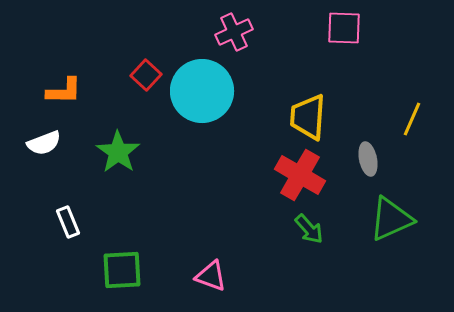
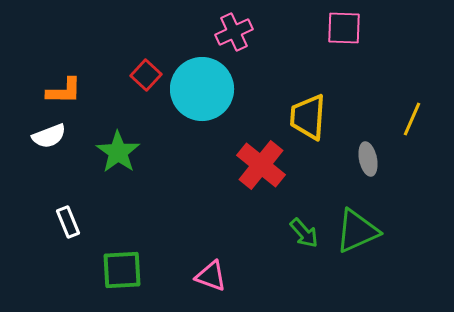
cyan circle: moved 2 px up
white semicircle: moved 5 px right, 7 px up
red cross: moved 39 px left, 10 px up; rotated 9 degrees clockwise
green triangle: moved 34 px left, 12 px down
green arrow: moved 5 px left, 4 px down
